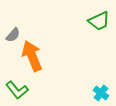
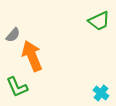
green L-shape: moved 3 px up; rotated 15 degrees clockwise
